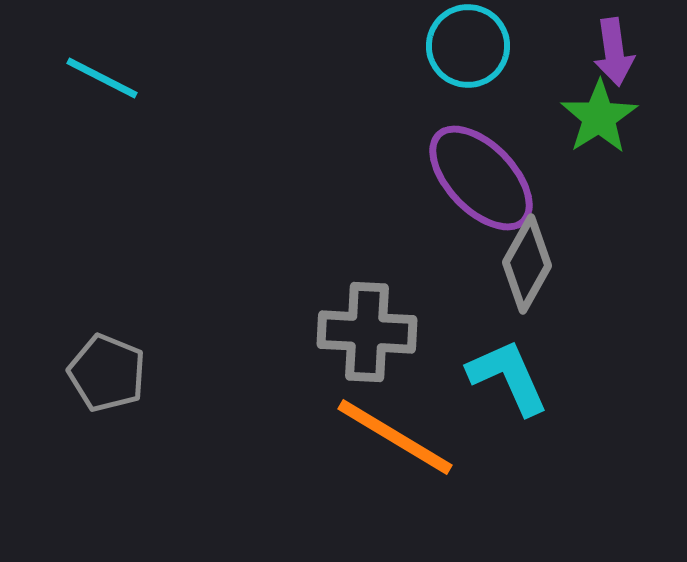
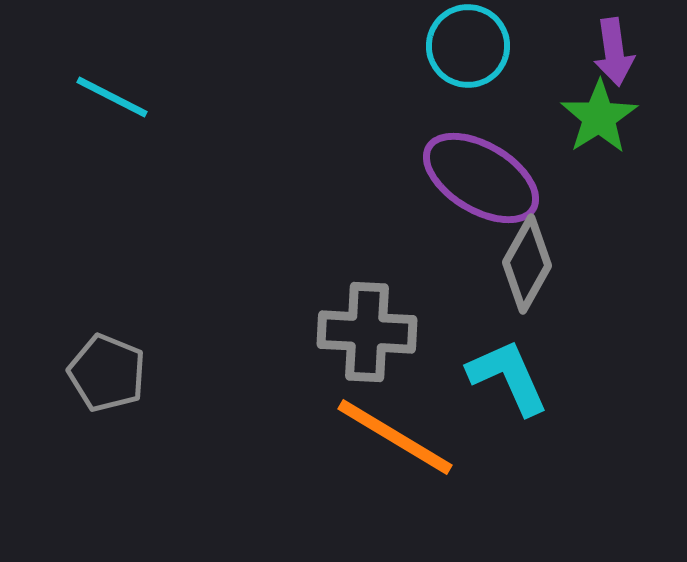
cyan line: moved 10 px right, 19 px down
purple ellipse: rotated 15 degrees counterclockwise
